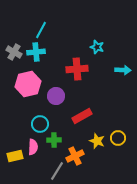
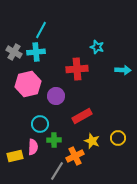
yellow star: moved 5 px left
